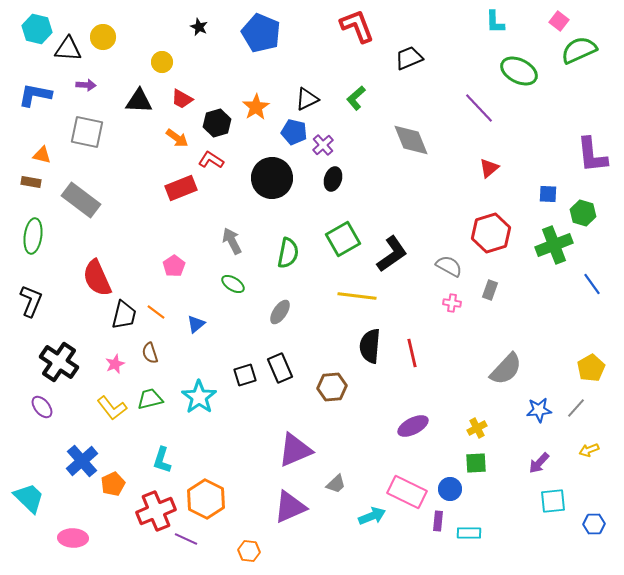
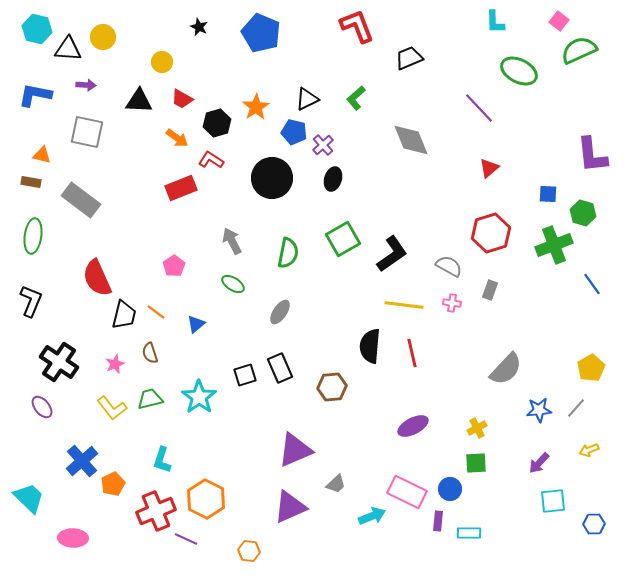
yellow line at (357, 296): moved 47 px right, 9 px down
